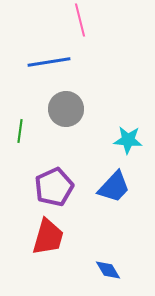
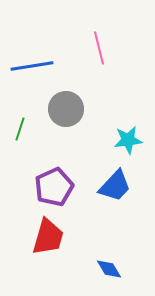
pink line: moved 19 px right, 28 px down
blue line: moved 17 px left, 4 px down
green line: moved 2 px up; rotated 10 degrees clockwise
cyan star: rotated 12 degrees counterclockwise
blue trapezoid: moved 1 px right, 1 px up
blue diamond: moved 1 px right, 1 px up
